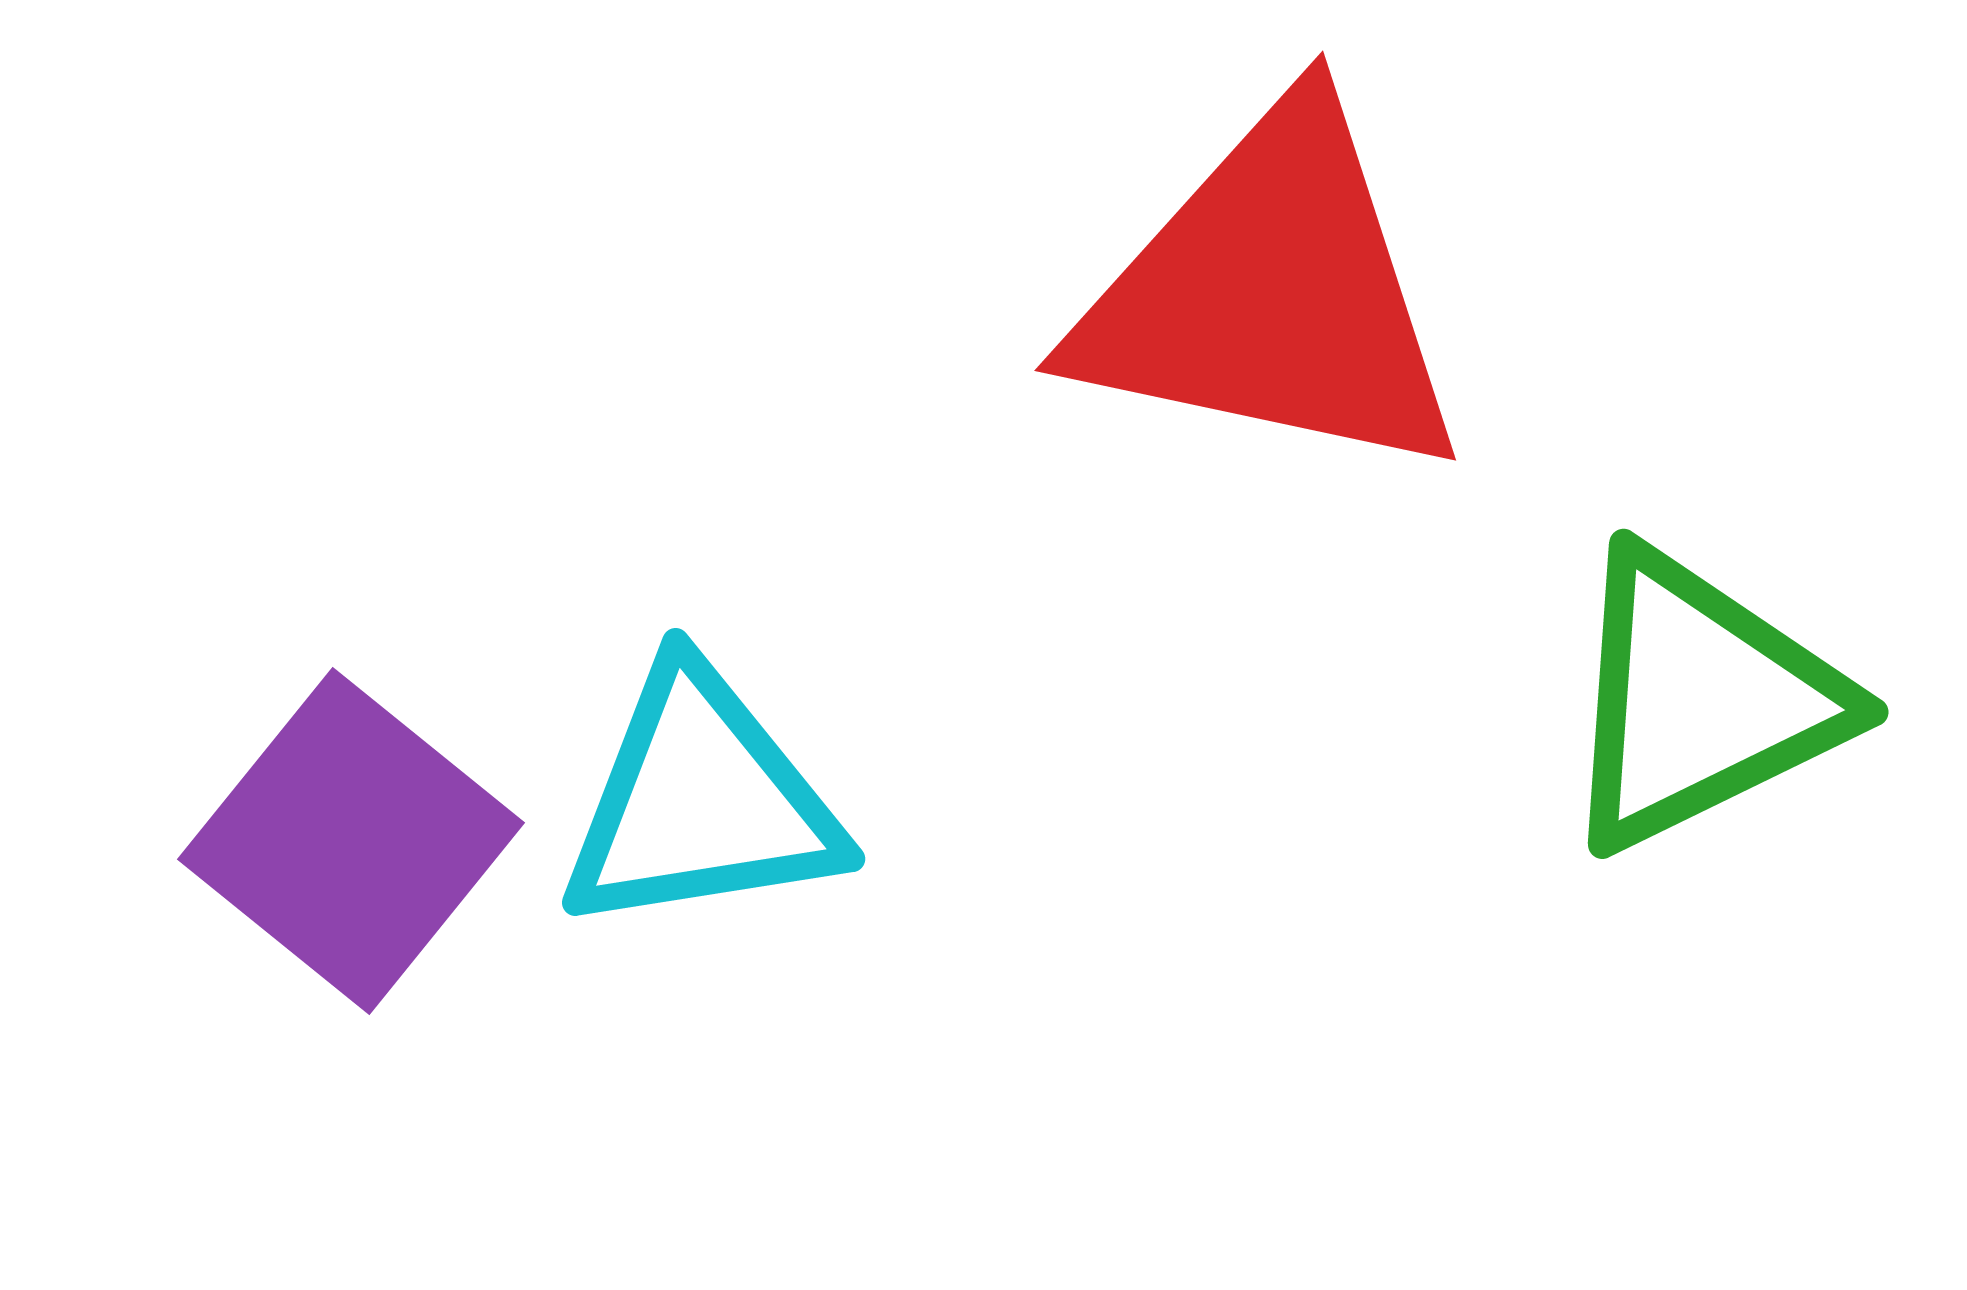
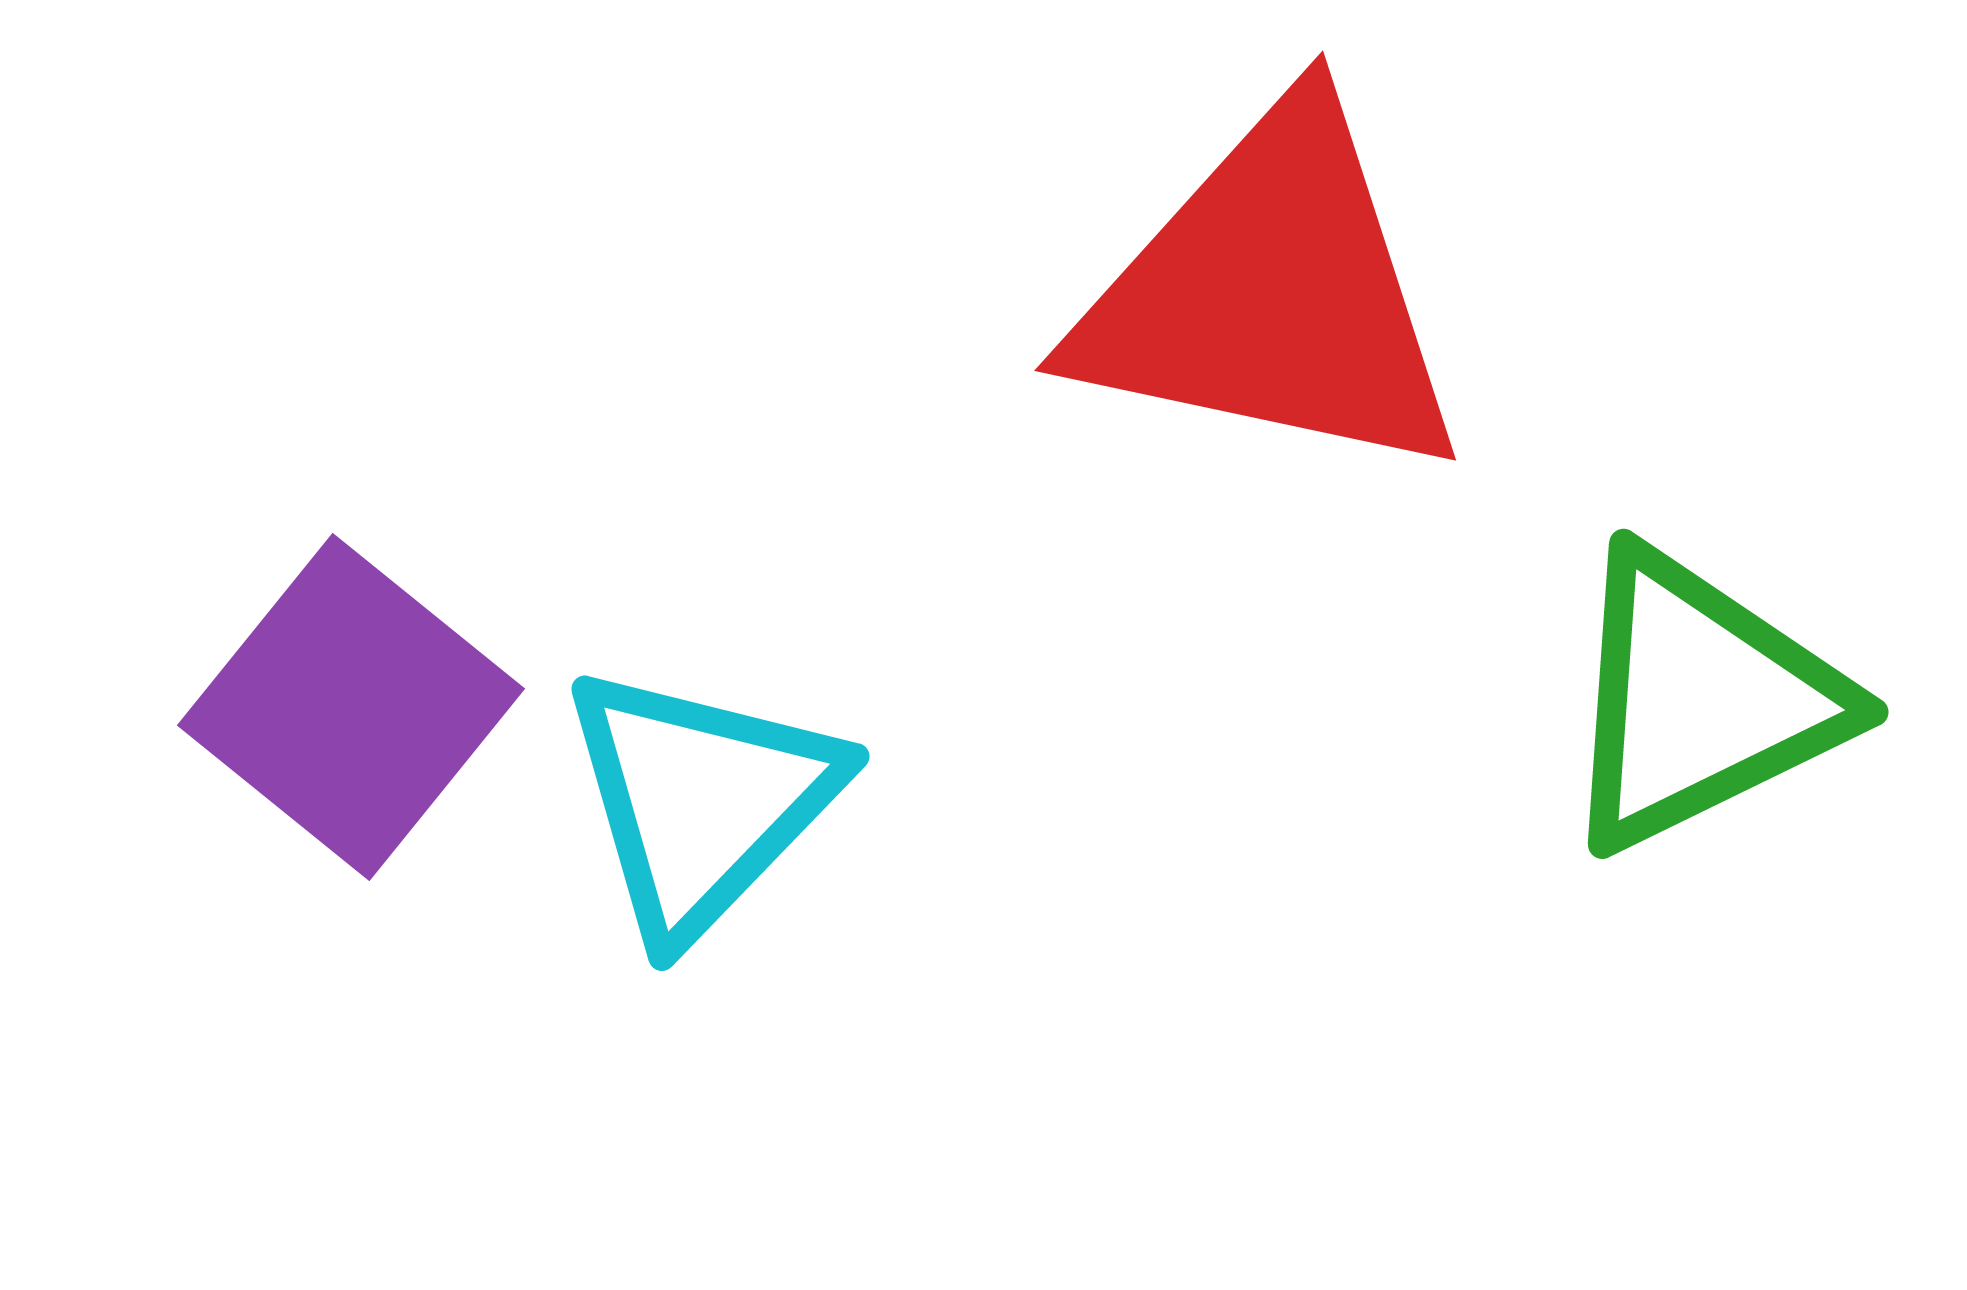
cyan triangle: rotated 37 degrees counterclockwise
purple square: moved 134 px up
